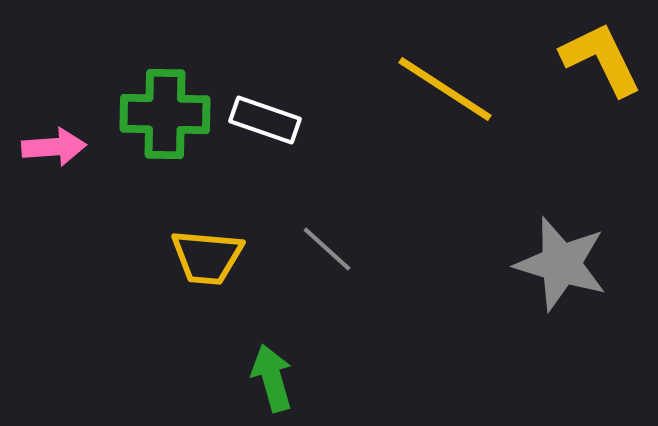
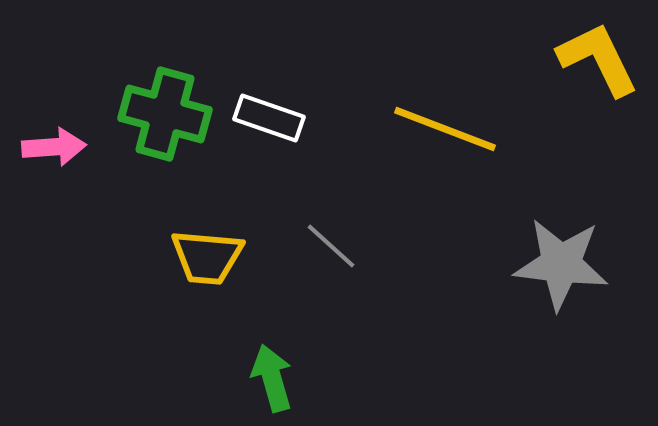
yellow L-shape: moved 3 px left
yellow line: moved 40 px down; rotated 12 degrees counterclockwise
green cross: rotated 14 degrees clockwise
white rectangle: moved 4 px right, 2 px up
gray line: moved 4 px right, 3 px up
gray star: rotated 10 degrees counterclockwise
